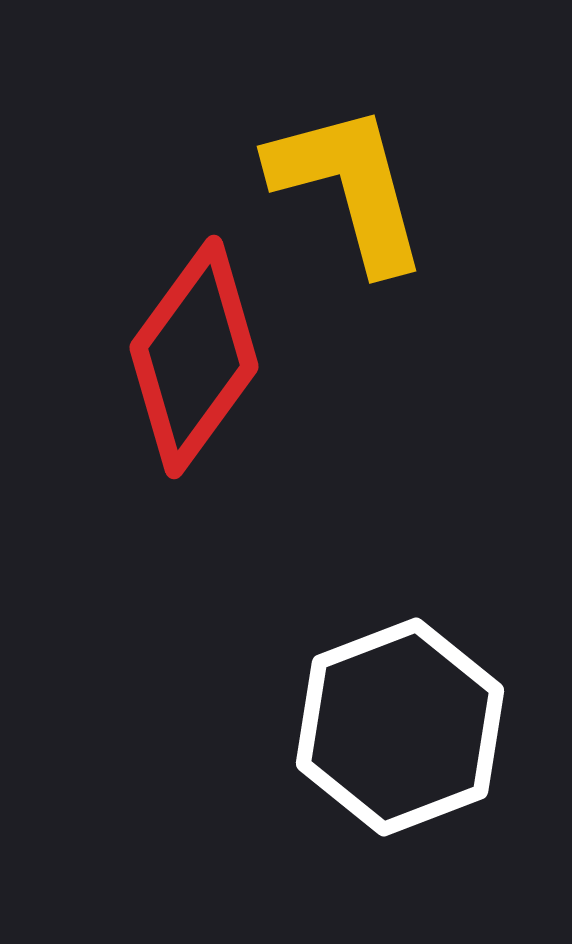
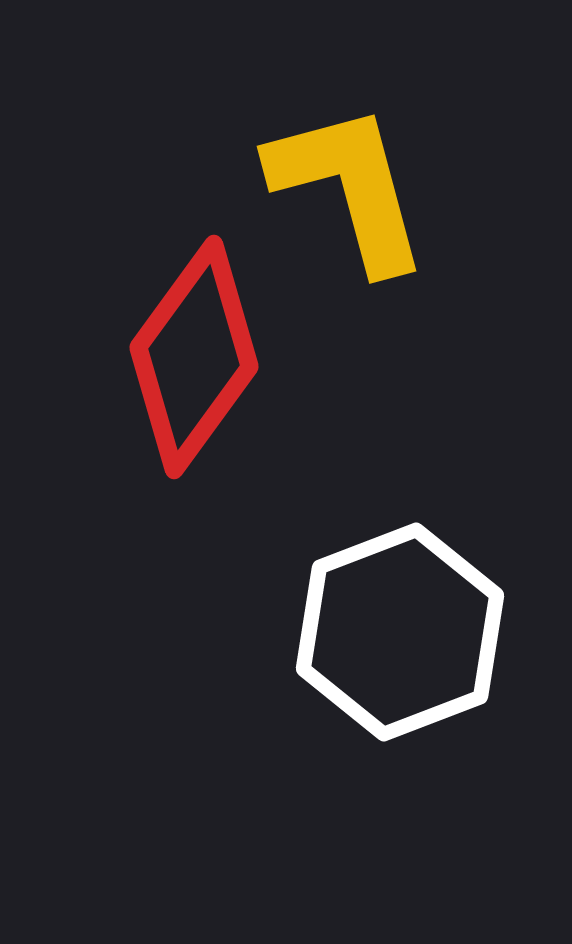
white hexagon: moved 95 px up
